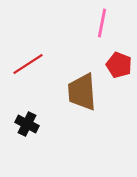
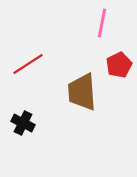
red pentagon: rotated 25 degrees clockwise
black cross: moved 4 px left, 1 px up
